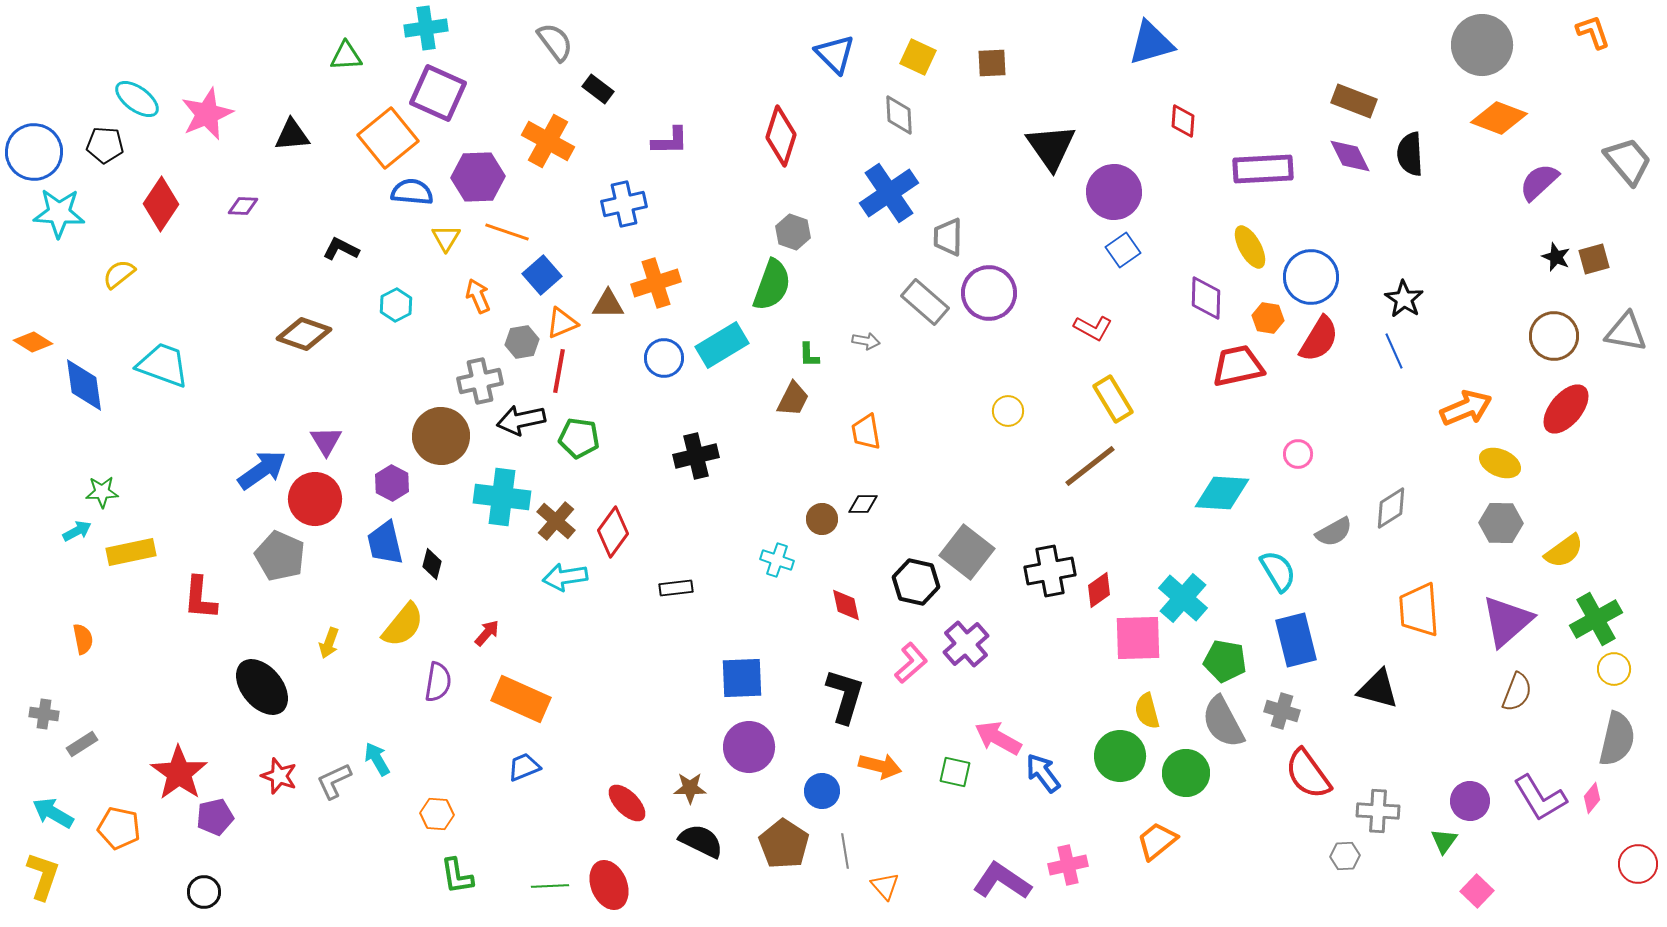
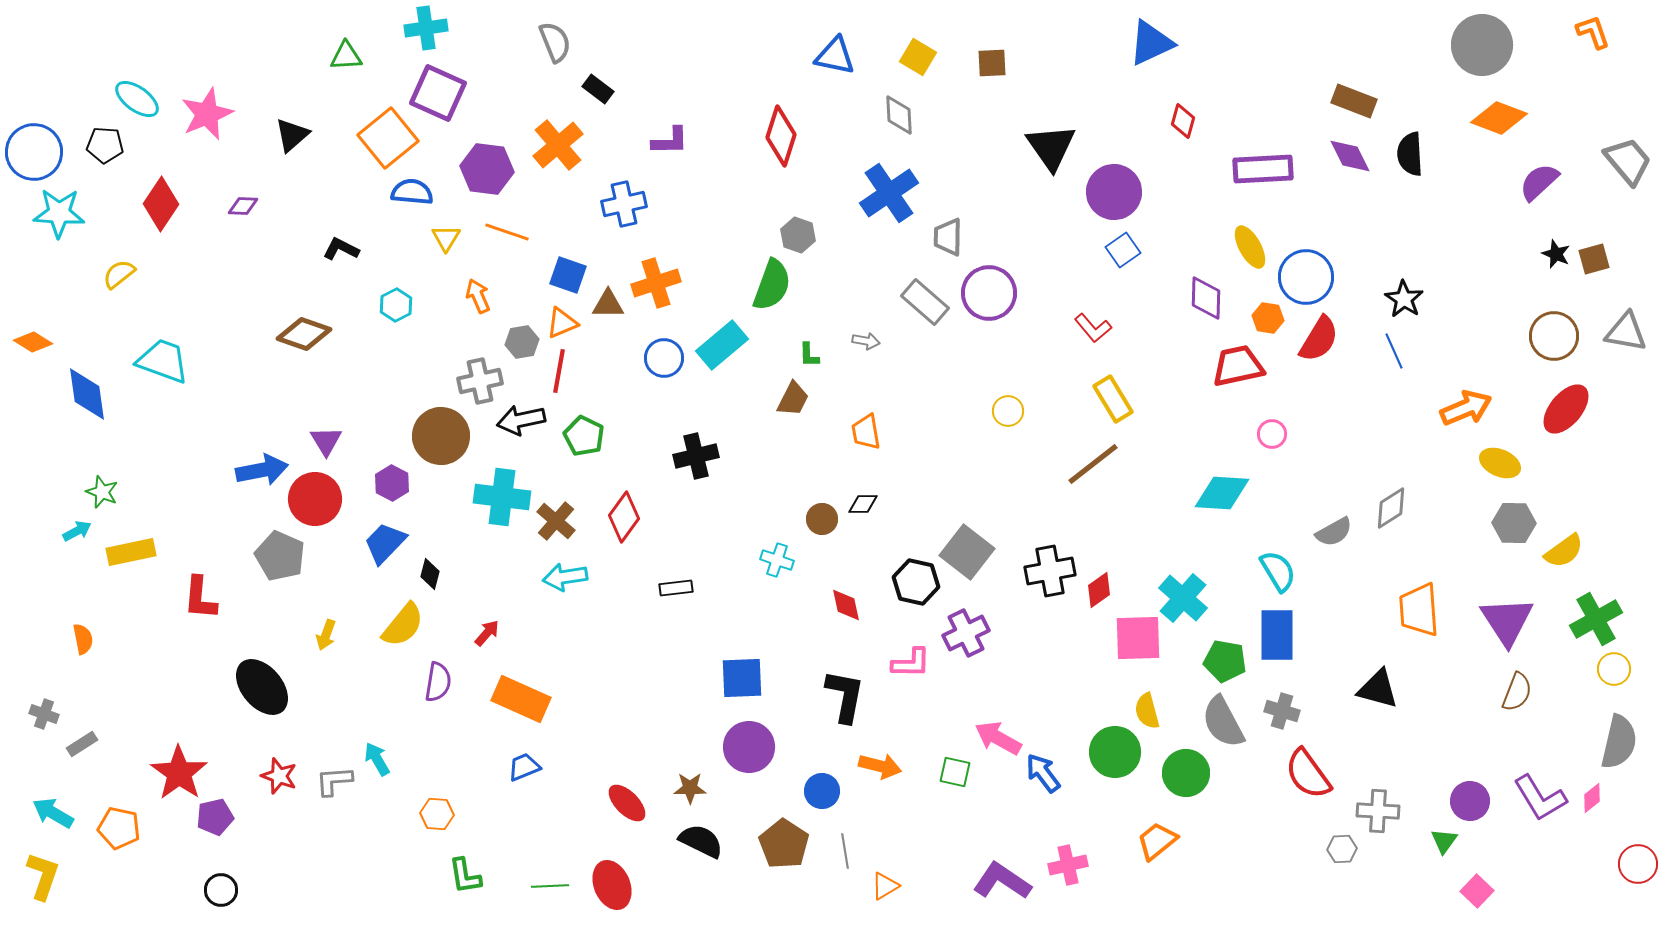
gray semicircle at (555, 42): rotated 15 degrees clockwise
blue triangle at (1151, 43): rotated 9 degrees counterclockwise
blue triangle at (835, 54): moved 2 px down; rotated 33 degrees counterclockwise
yellow square at (918, 57): rotated 6 degrees clockwise
red diamond at (1183, 121): rotated 12 degrees clockwise
black triangle at (292, 135): rotated 36 degrees counterclockwise
orange cross at (548, 141): moved 10 px right, 4 px down; rotated 21 degrees clockwise
purple hexagon at (478, 177): moved 9 px right, 8 px up; rotated 9 degrees clockwise
gray hexagon at (793, 232): moved 5 px right, 3 px down
black star at (1556, 257): moved 3 px up
blue square at (542, 275): moved 26 px right; rotated 30 degrees counterclockwise
blue circle at (1311, 277): moved 5 px left
red L-shape at (1093, 328): rotated 21 degrees clockwise
cyan rectangle at (722, 345): rotated 9 degrees counterclockwise
cyan trapezoid at (163, 365): moved 4 px up
blue diamond at (84, 385): moved 3 px right, 9 px down
green pentagon at (579, 438): moved 5 px right, 2 px up; rotated 18 degrees clockwise
pink circle at (1298, 454): moved 26 px left, 20 px up
brown line at (1090, 466): moved 3 px right, 2 px up
blue arrow at (262, 470): rotated 24 degrees clockwise
green star at (102, 492): rotated 24 degrees clockwise
gray hexagon at (1501, 523): moved 13 px right
red diamond at (613, 532): moved 11 px right, 15 px up
blue trapezoid at (385, 543): rotated 57 degrees clockwise
black diamond at (432, 564): moved 2 px left, 10 px down
purple triangle at (1507, 621): rotated 22 degrees counterclockwise
blue rectangle at (1296, 640): moved 19 px left, 5 px up; rotated 14 degrees clockwise
yellow arrow at (329, 643): moved 3 px left, 8 px up
purple cross at (966, 644): moved 11 px up; rotated 15 degrees clockwise
pink L-shape at (911, 663): rotated 42 degrees clockwise
black L-shape at (845, 696): rotated 6 degrees counterclockwise
gray cross at (44, 714): rotated 12 degrees clockwise
gray semicircle at (1617, 739): moved 2 px right, 3 px down
green circle at (1120, 756): moved 5 px left, 4 px up
gray L-shape at (334, 781): rotated 21 degrees clockwise
pink diamond at (1592, 798): rotated 12 degrees clockwise
gray hexagon at (1345, 856): moved 3 px left, 7 px up
green L-shape at (457, 876): moved 8 px right
red ellipse at (609, 885): moved 3 px right
orange triangle at (885, 886): rotated 40 degrees clockwise
black circle at (204, 892): moved 17 px right, 2 px up
